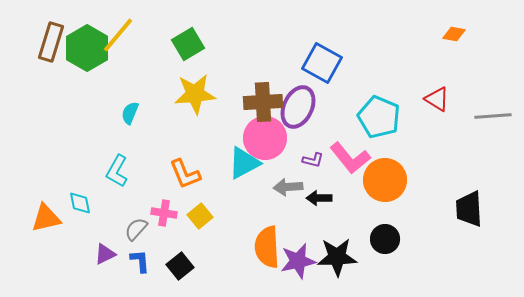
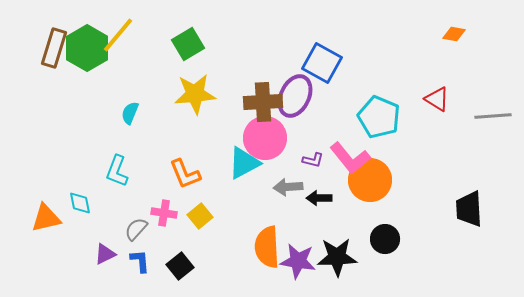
brown rectangle: moved 3 px right, 6 px down
purple ellipse: moved 3 px left, 11 px up
cyan L-shape: rotated 8 degrees counterclockwise
orange circle: moved 15 px left
purple star: rotated 21 degrees clockwise
